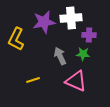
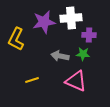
gray arrow: rotated 54 degrees counterclockwise
yellow line: moved 1 px left
